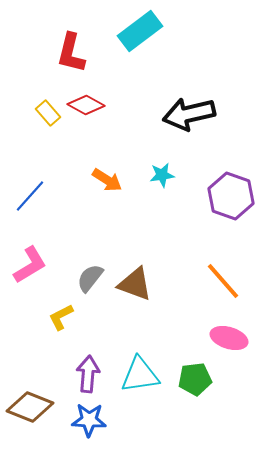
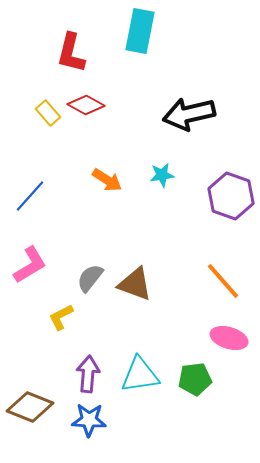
cyan rectangle: rotated 42 degrees counterclockwise
